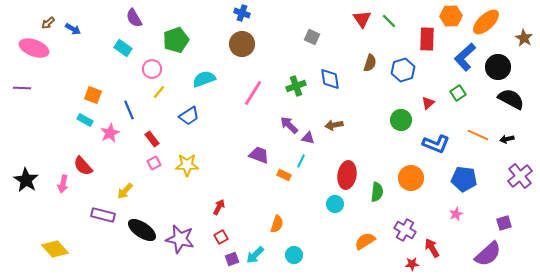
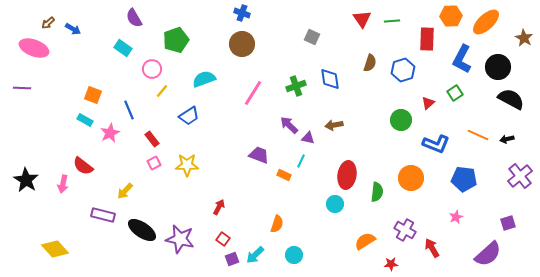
green line at (389, 21): moved 3 px right; rotated 49 degrees counterclockwise
blue L-shape at (465, 57): moved 3 px left, 2 px down; rotated 20 degrees counterclockwise
yellow line at (159, 92): moved 3 px right, 1 px up
green square at (458, 93): moved 3 px left
red semicircle at (83, 166): rotated 10 degrees counterclockwise
pink star at (456, 214): moved 3 px down
purple square at (504, 223): moved 4 px right
red square at (221, 237): moved 2 px right, 2 px down; rotated 24 degrees counterclockwise
red star at (412, 264): moved 21 px left
